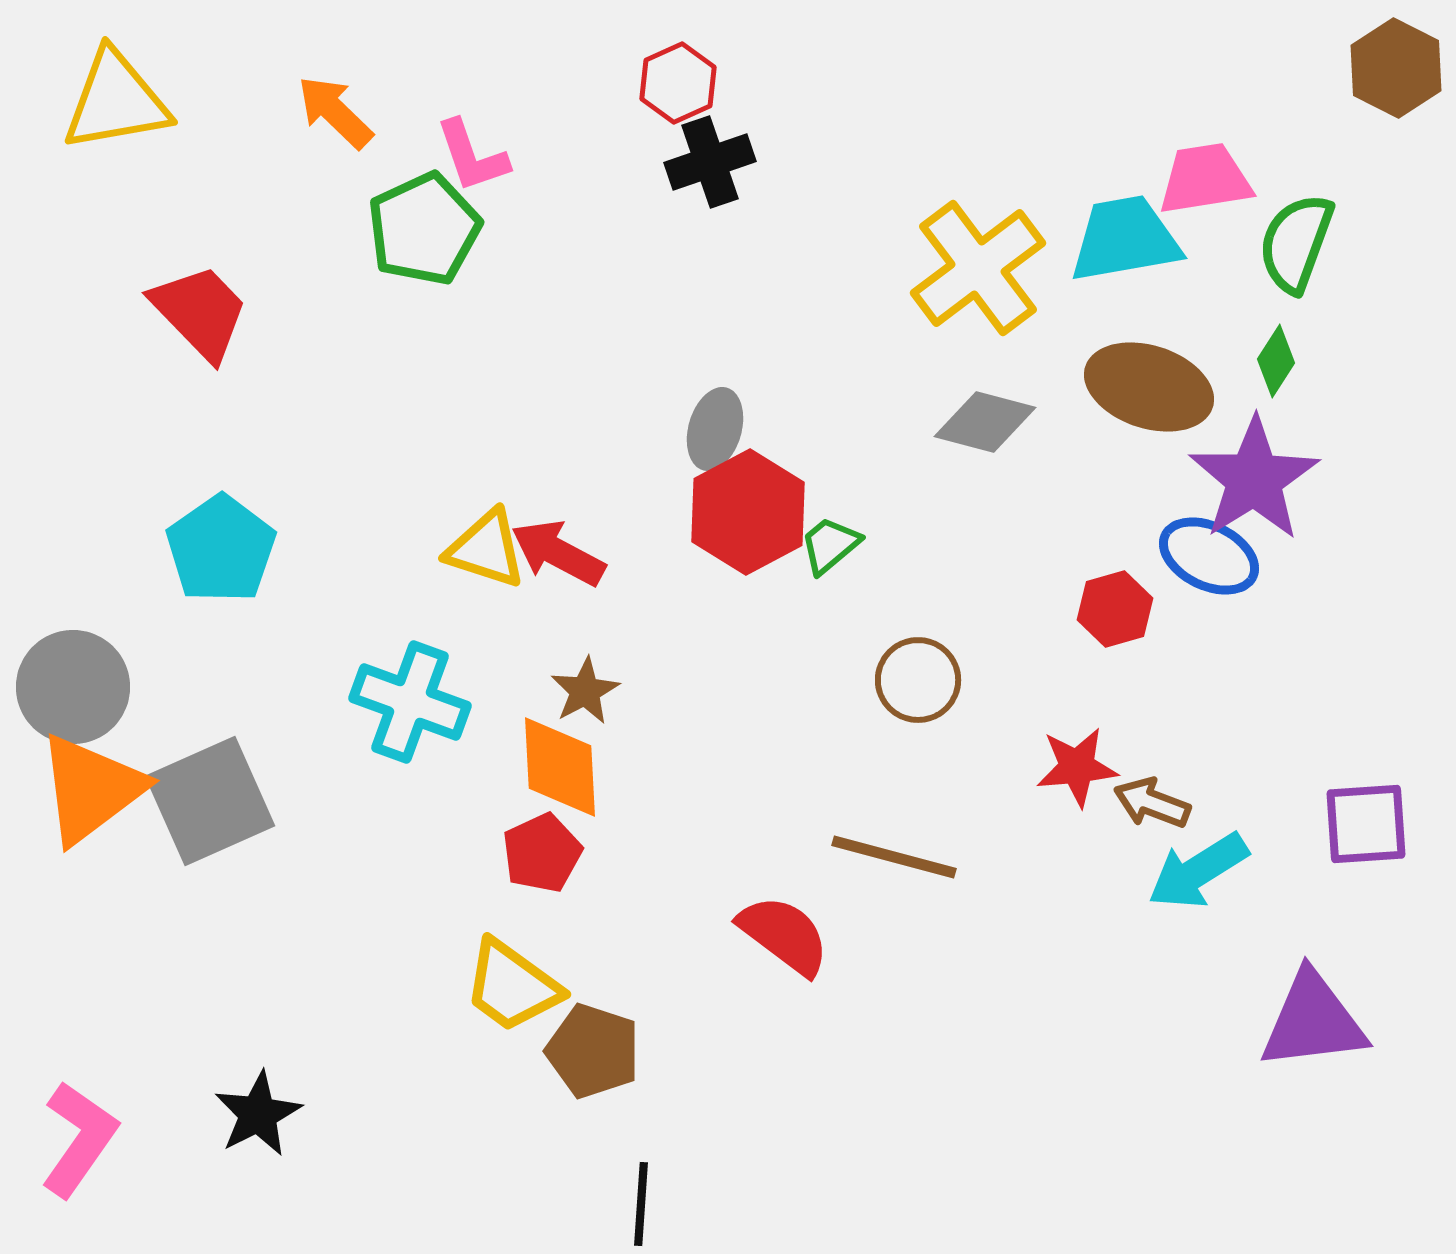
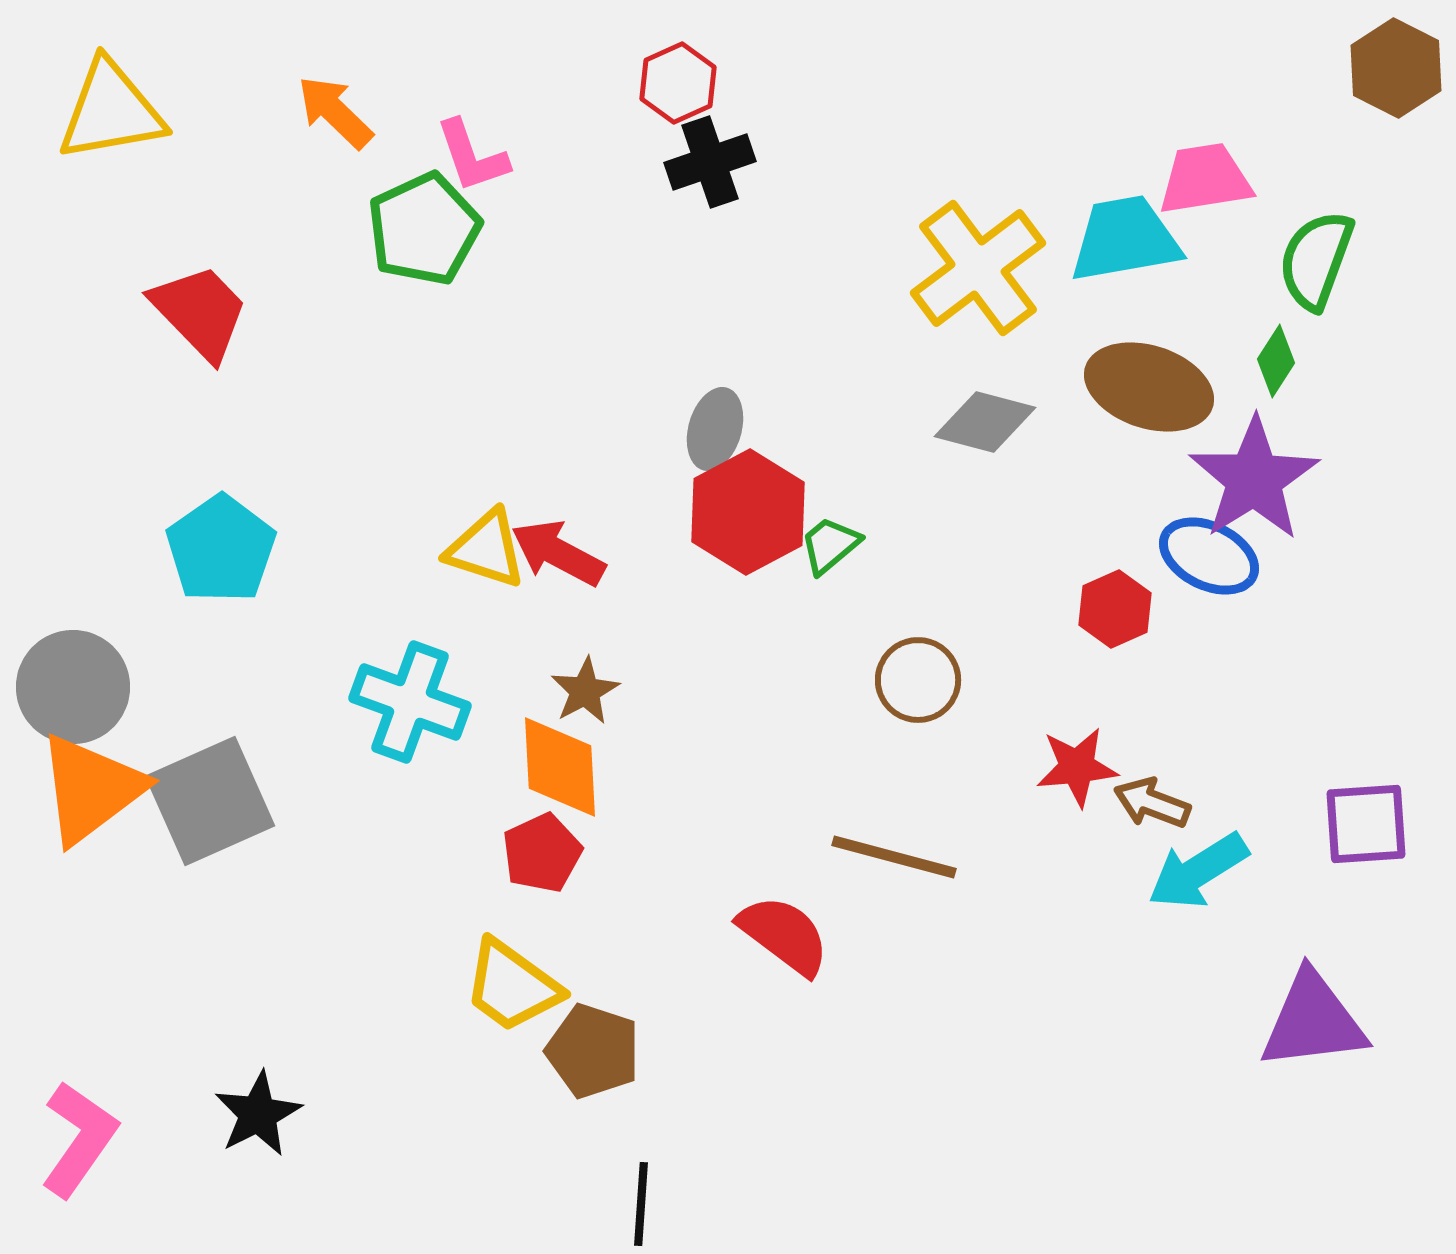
yellow triangle at (116, 101): moved 5 px left, 10 px down
green semicircle at (1296, 243): moved 20 px right, 17 px down
red hexagon at (1115, 609): rotated 8 degrees counterclockwise
